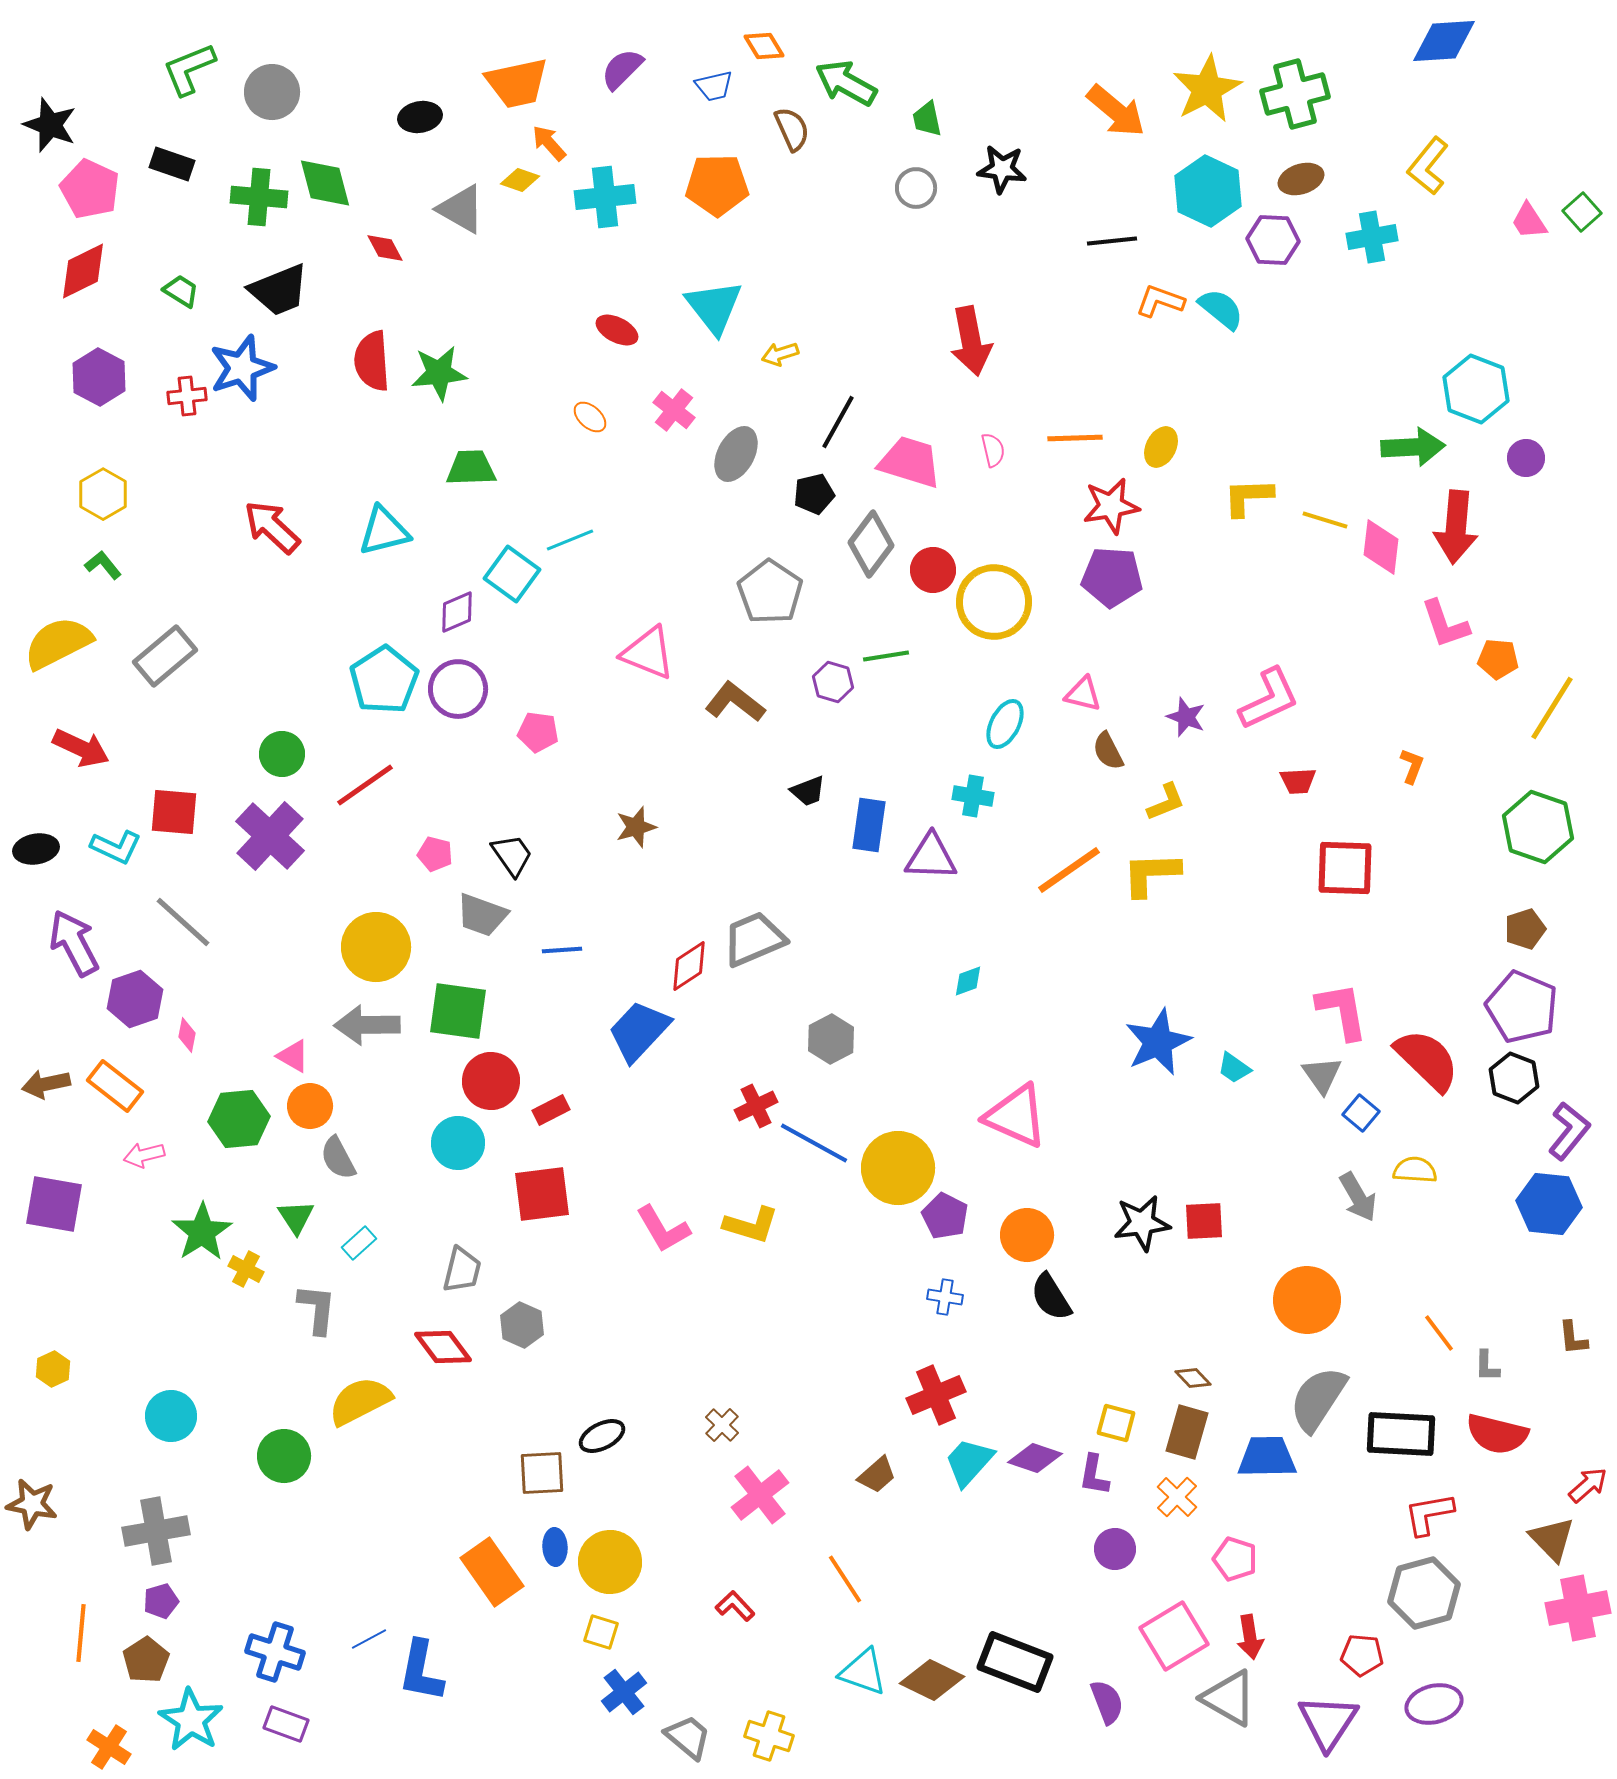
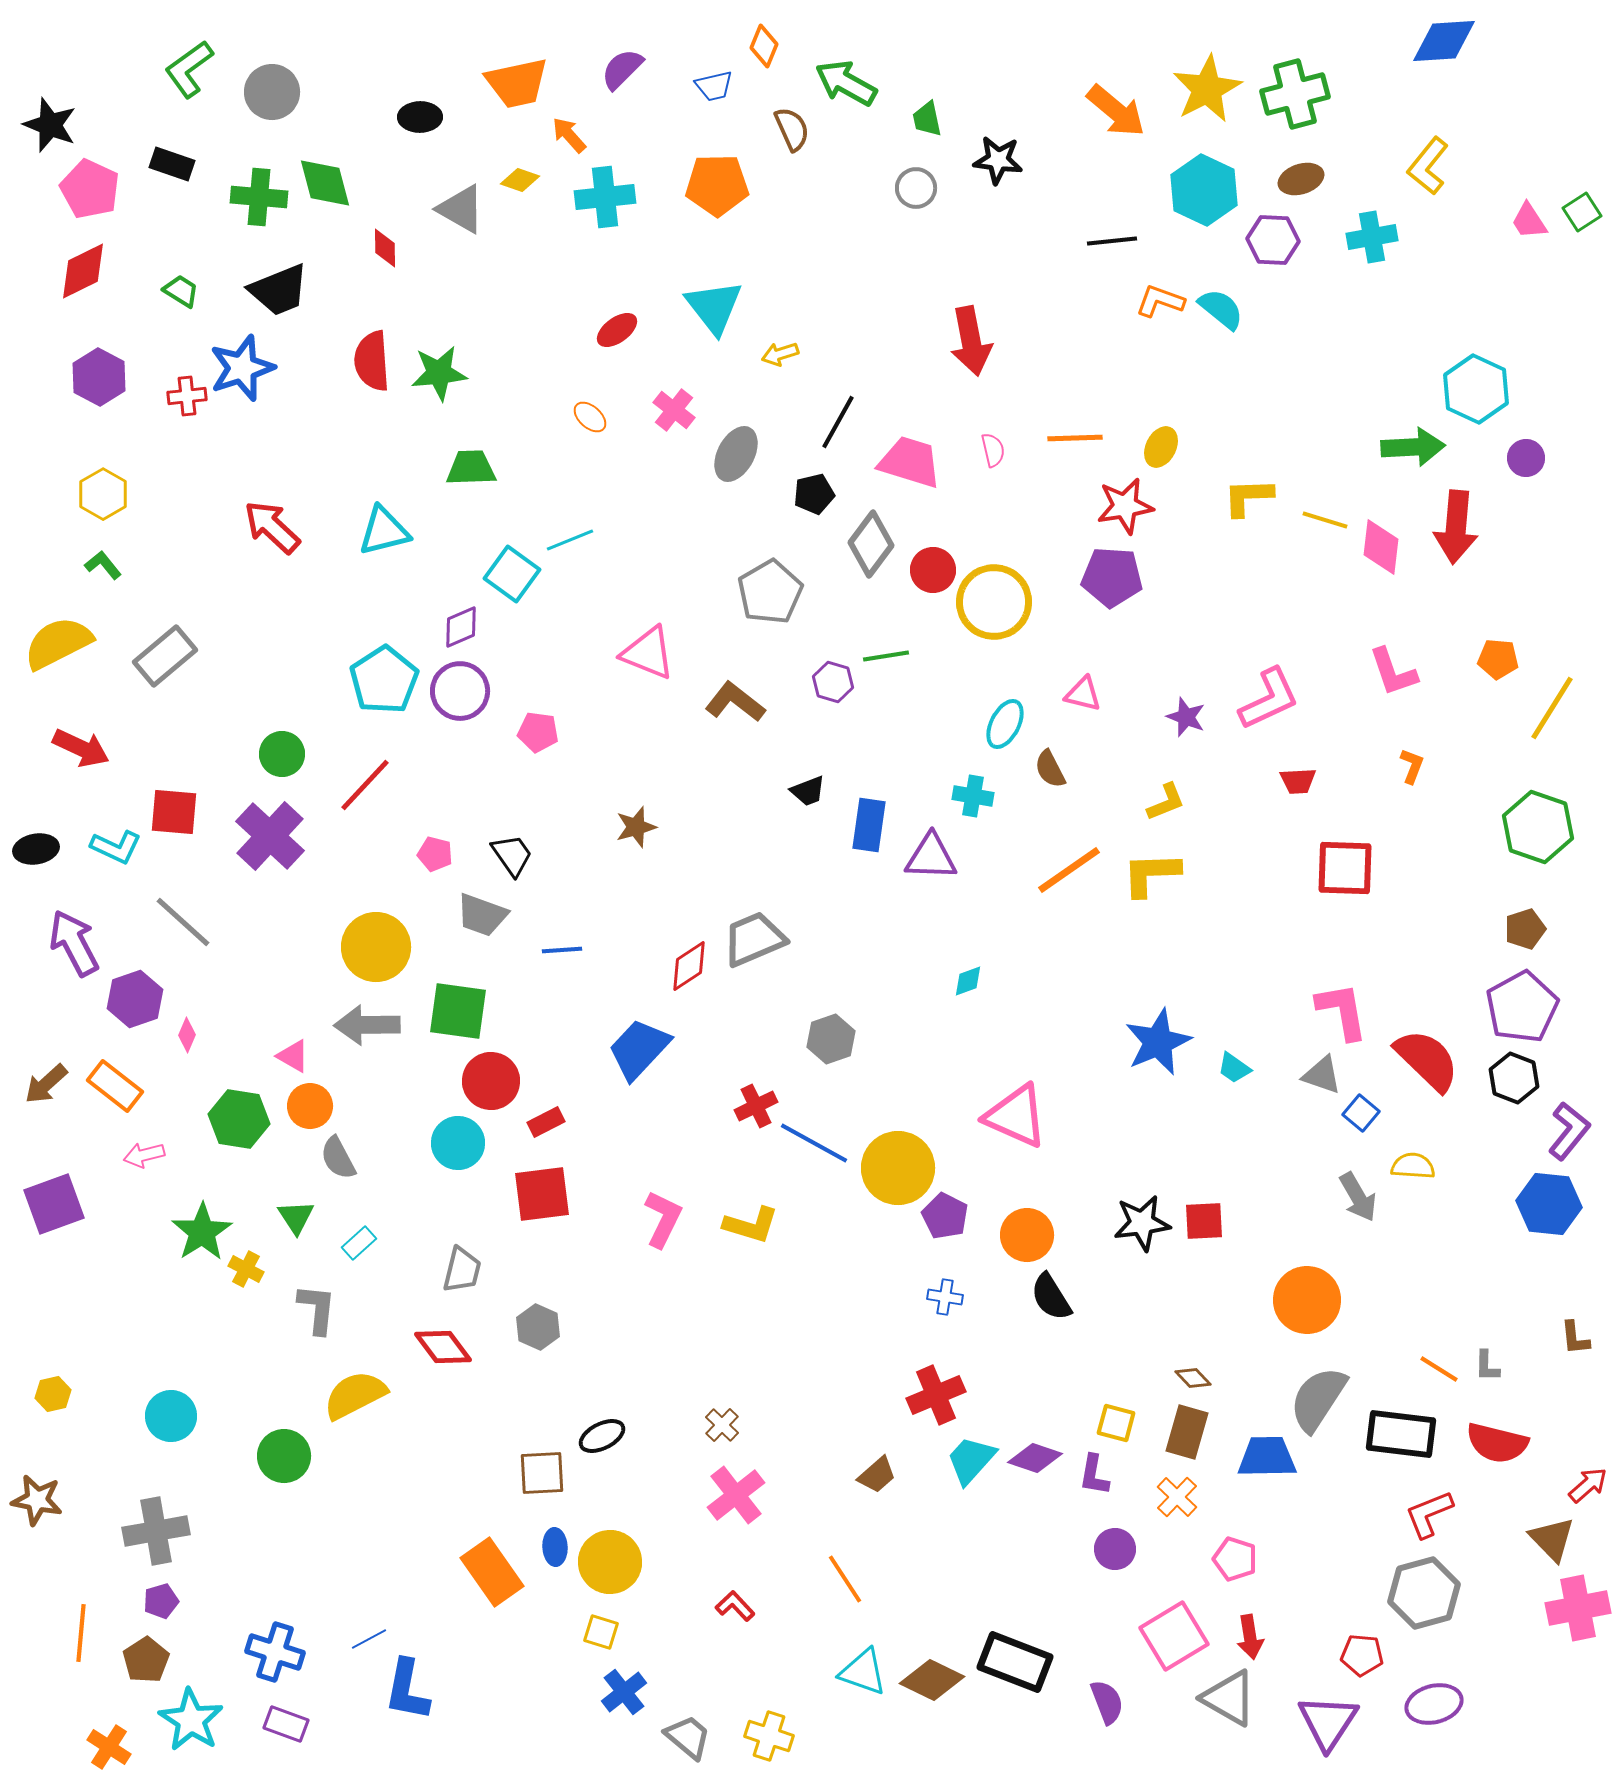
orange diamond at (764, 46): rotated 54 degrees clockwise
green L-shape at (189, 69): rotated 14 degrees counterclockwise
black ellipse at (420, 117): rotated 9 degrees clockwise
orange arrow at (549, 143): moved 20 px right, 8 px up
black star at (1002, 169): moved 4 px left, 9 px up
cyan hexagon at (1208, 191): moved 4 px left, 1 px up
green square at (1582, 212): rotated 9 degrees clockwise
red diamond at (385, 248): rotated 27 degrees clockwise
red ellipse at (617, 330): rotated 63 degrees counterclockwise
cyan hexagon at (1476, 389): rotated 4 degrees clockwise
red star at (1111, 506): moved 14 px right
gray pentagon at (770, 592): rotated 8 degrees clockwise
purple diamond at (457, 612): moved 4 px right, 15 px down
pink L-shape at (1445, 624): moved 52 px left, 48 px down
purple circle at (458, 689): moved 2 px right, 2 px down
brown semicircle at (1108, 751): moved 58 px left, 18 px down
red line at (365, 785): rotated 12 degrees counterclockwise
purple pentagon at (1522, 1007): rotated 20 degrees clockwise
blue trapezoid at (639, 1031): moved 18 px down
pink diamond at (187, 1035): rotated 12 degrees clockwise
gray hexagon at (831, 1039): rotated 9 degrees clockwise
gray triangle at (1322, 1075): rotated 36 degrees counterclockwise
brown arrow at (46, 1084): rotated 30 degrees counterclockwise
red rectangle at (551, 1110): moved 5 px left, 12 px down
green hexagon at (239, 1119): rotated 14 degrees clockwise
yellow semicircle at (1415, 1170): moved 2 px left, 4 px up
purple square at (54, 1204): rotated 30 degrees counterclockwise
pink L-shape at (663, 1229): moved 10 px up; rotated 124 degrees counterclockwise
gray hexagon at (522, 1325): moved 16 px right, 2 px down
orange line at (1439, 1333): moved 36 px down; rotated 21 degrees counterclockwise
brown L-shape at (1573, 1338): moved 2 px right
yellow hexagon at (53, 1369): moved 25 px down; rotated 12 degrees clockwise
yellow semicircle at (360, 1401): moved 5 px left, 6 px up
black rectangle at (1401, 1434): rotated 4 degrees clockwise
red semicircle at (1497, 1434): moved 9 px down
cyan trapezoid at (969, 1462): moved 2 px right, 2 px up
pink cross at (760, 1495): moved 24 px left
brown star at (32, 1504): moved 5 px right, 4 px up
red L-shape at (1429, 1514): rotated 12 degrees counterclockwise
blue L-shape at (421, 1671): moved 14 px left, 19 px down
